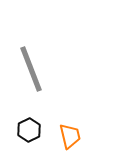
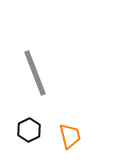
gray line: moved 4 px right, 4 px down
